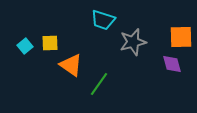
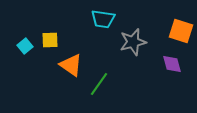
cyan trapezoid: moved 1 px up; rotated 10 degrees counterclockwise
orange square: moved 6 px up; rotated 20 degrees clockwise
yellow square: moved 3 px up
